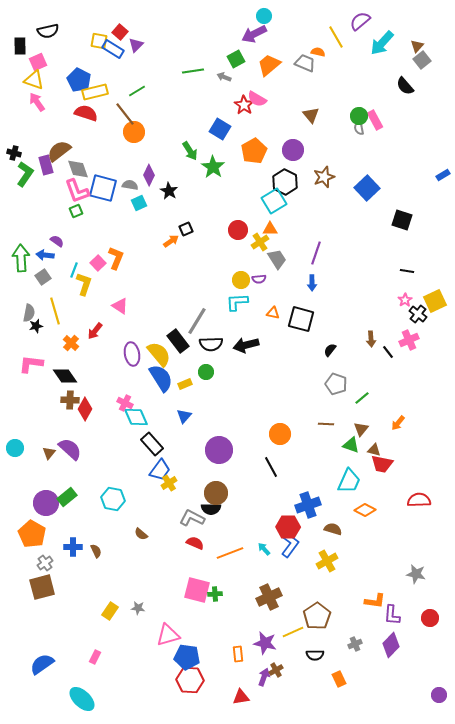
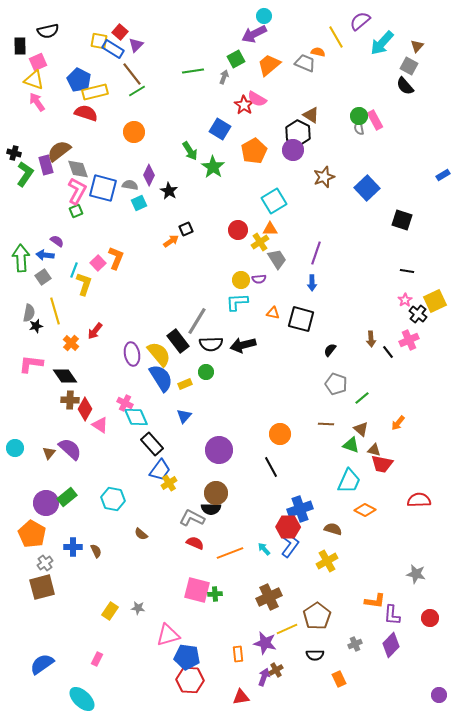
gray square at (422, 60): moved 13 px left, 6 px down; rotated 24 degrees counterclockwise
gray arrow at (224, 77): rotated 88 degrees clockwise
brown line at (125, 114): moved 7 px right, 40 px up
brown triangle at (311, 115): rotated 18 degrees counterclockwise
black hexagon at (285, 182): moved 13 px right, 49 px up
pink L-shape at (77, 191): rotated 132 degrees counterclockwise
pink triangle at (120, 306): moved 20 px left, 119 px down
black arrow at (246, 345): moved 3 px left
brown triangle at (361, 429): rotated 28 degrees counterclockwise
blue cross at (308, 505): moved 8 px left, 4 px down
yellow line at (293, 632): moved 6 px left, 3 px up
pink rectangle at (95, 657): moved 2 px right, 2 px down
